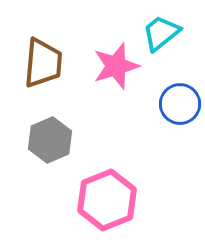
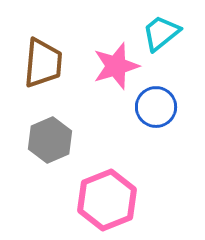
blue circle: moved 24 px left, 3 px down
